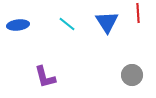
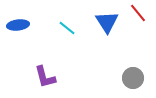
red line: rotated 36 degrees counterclockwise
cyan line: moved 4 px down
gray circle: moved 1 px right, 3 px down
